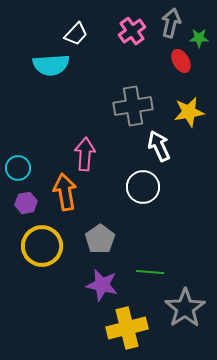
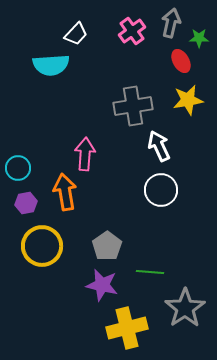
yellow star: moved 1 px left, 12 px up
white circle: moved 18 px right, 3 px down
gray pentagon: moved 7 px right, 7 px down
